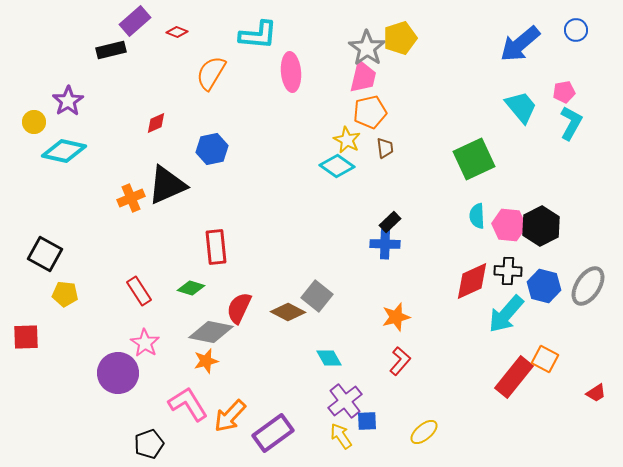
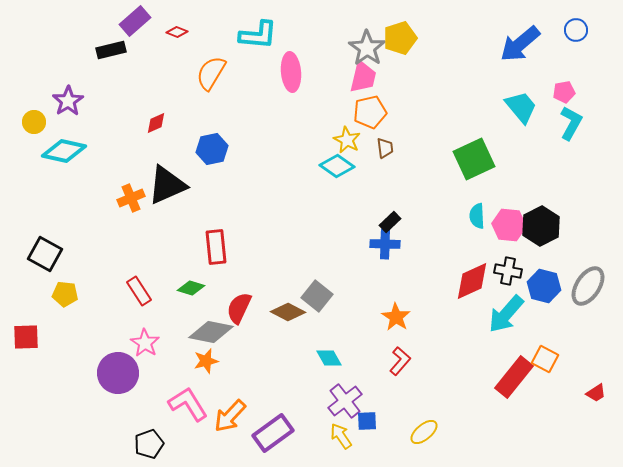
black cross at (508, 271): rotated 8 degrees clockwise
orange star at (396, 317): rotated 24 degrees counterclockwise
